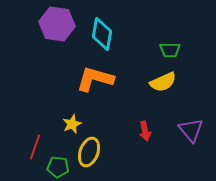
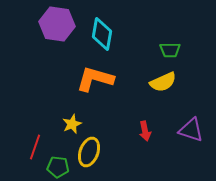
purple triangle: rotated 32 degrees counterclockwise
